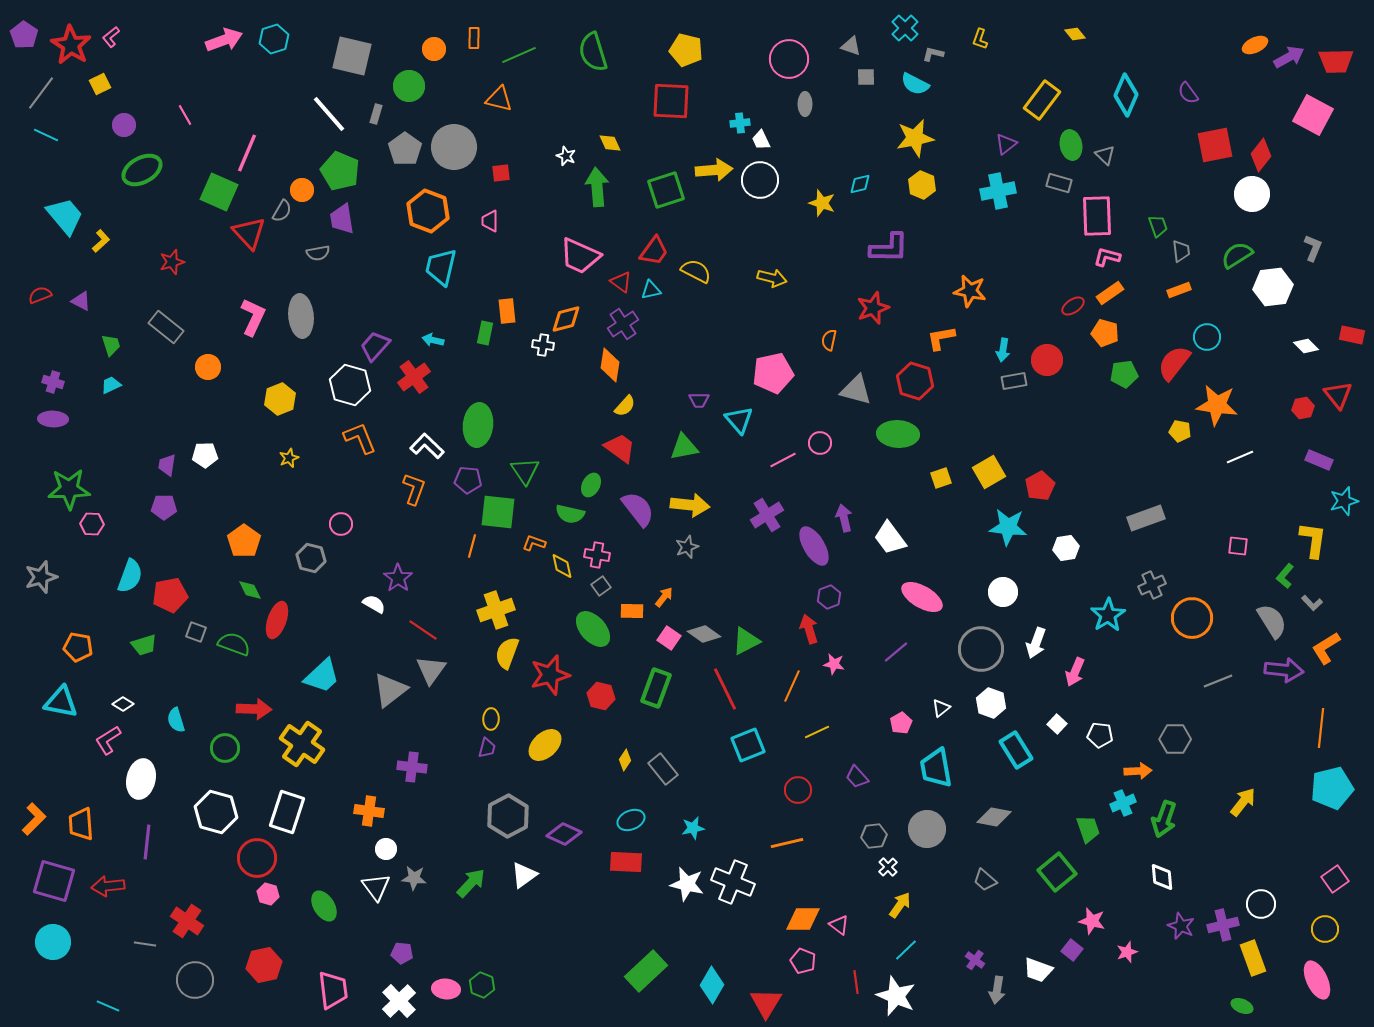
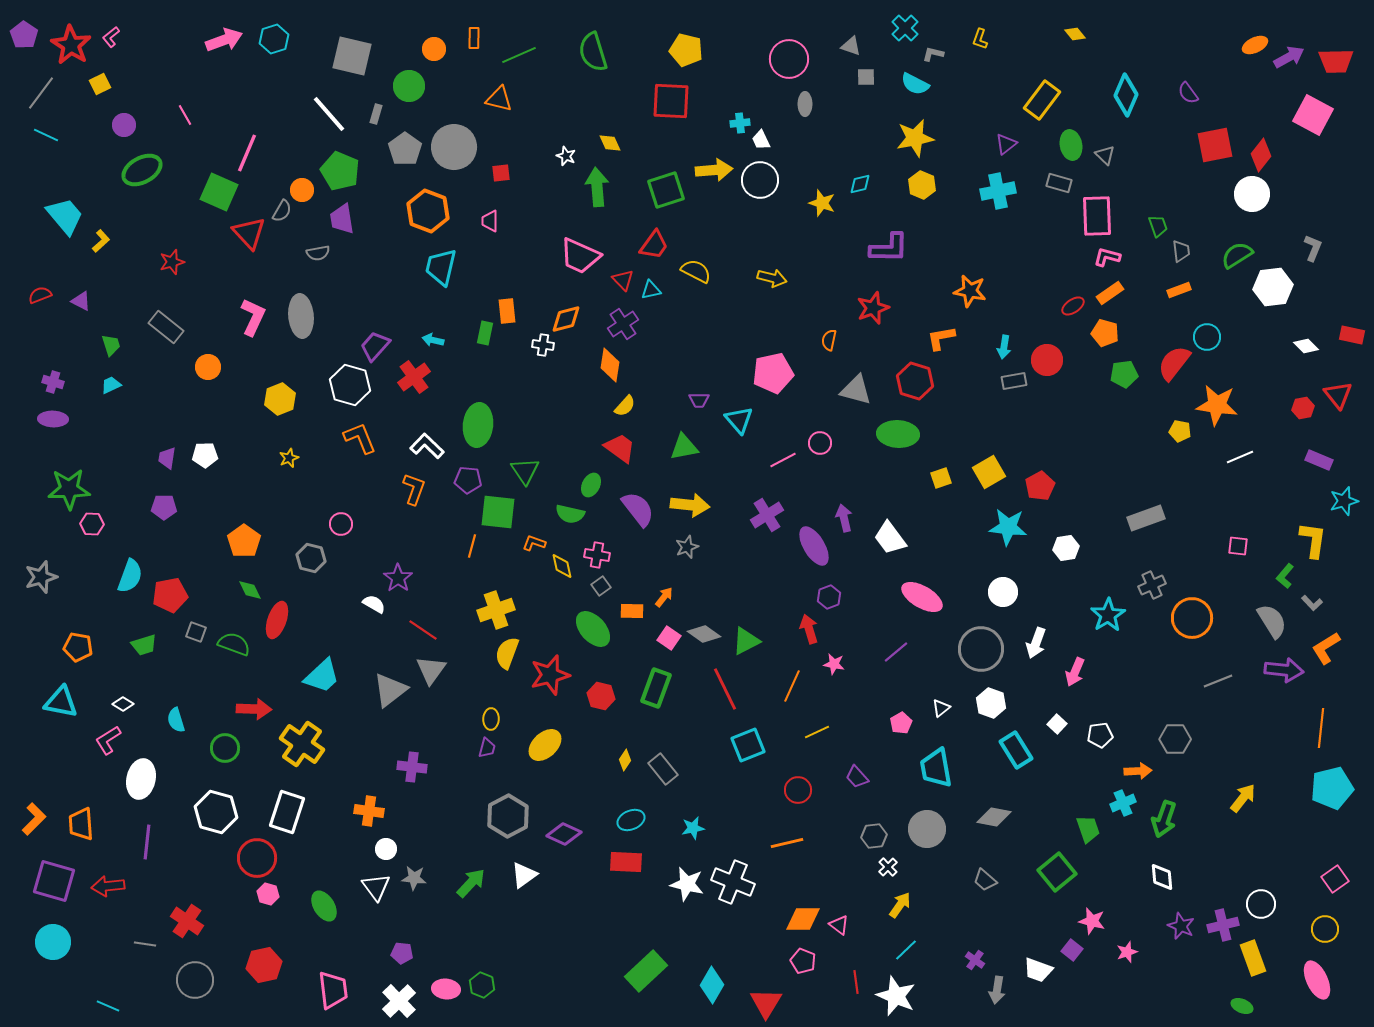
red trapezoid at (654, 251): moved 6 px up
red triangle at (621, 282): moved 2 px right, 2 px up; rotated 10 degrees clockwise
cyan arrow at (1003, 350): moved 1 px right, 3 px up
purple trapezoid at (167, 465): moved 7 px up
white pentagon at (1100, 735): rotated 15 degrees counterclockwise
yellow arrow at (1243, 802): moved 4 px up
